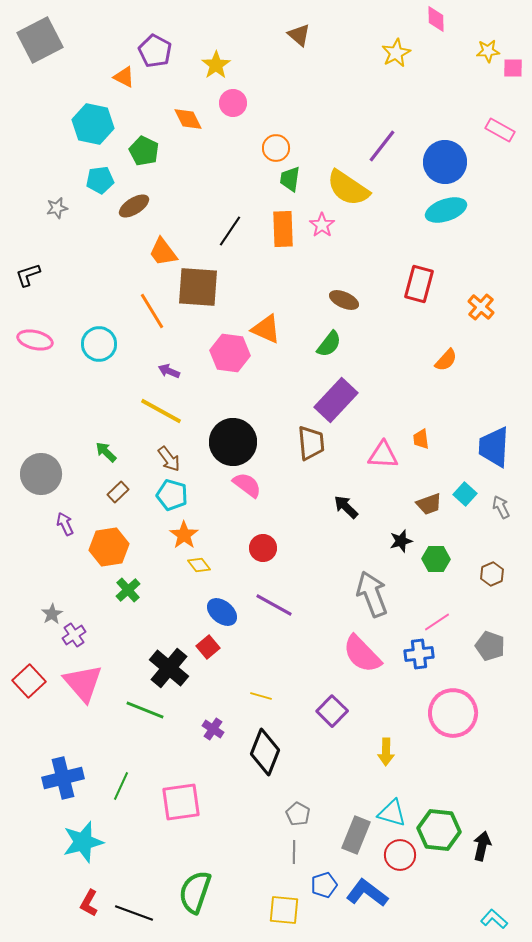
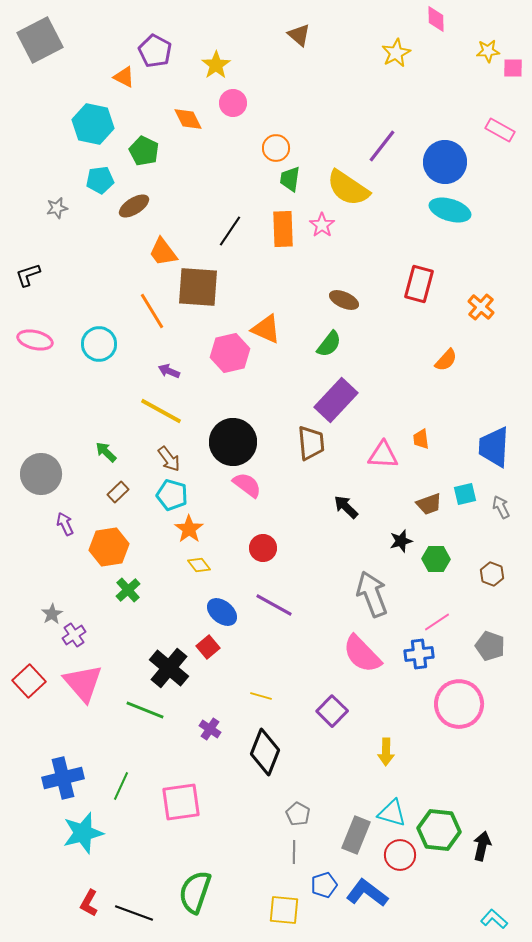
cyan ellipse at (446, 210): moved 4 px right; rotated 36 degrees clockwise
pink hexagon at (230, 353): rotated 21 degrees counterclockwise
cyan square at (465, 494): rotated 35 degrees clockwise
orange star at (184, 535): moved 5 px right, 6 px up
brown hexagon at (492, 574): rotated 15 degrees counterclockwise
pink circle at (453, 713): moved 6 px right, 9 px up
purple cross at (213, 729): moved 3 px left
cyan star at (83, 842): moved 9 px up
